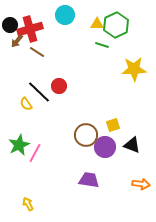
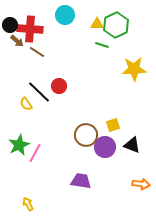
red cross: rotated 20 degrees clockwise
brown arrow: rotated 88 degrees counterclockwise
purple trapezoid: moved 8 px left, 1 px down
